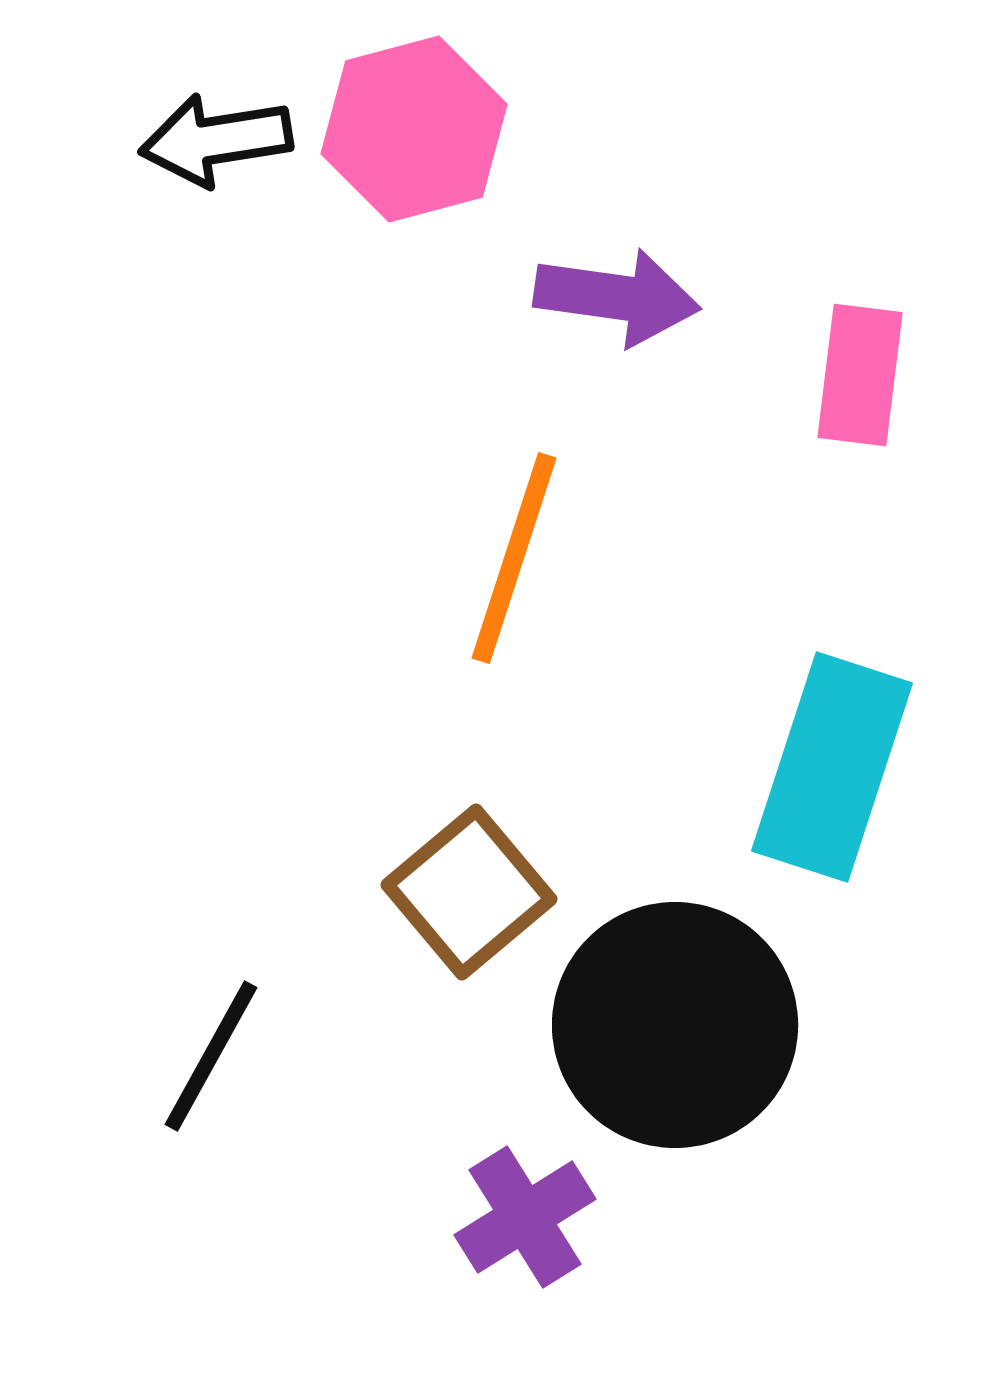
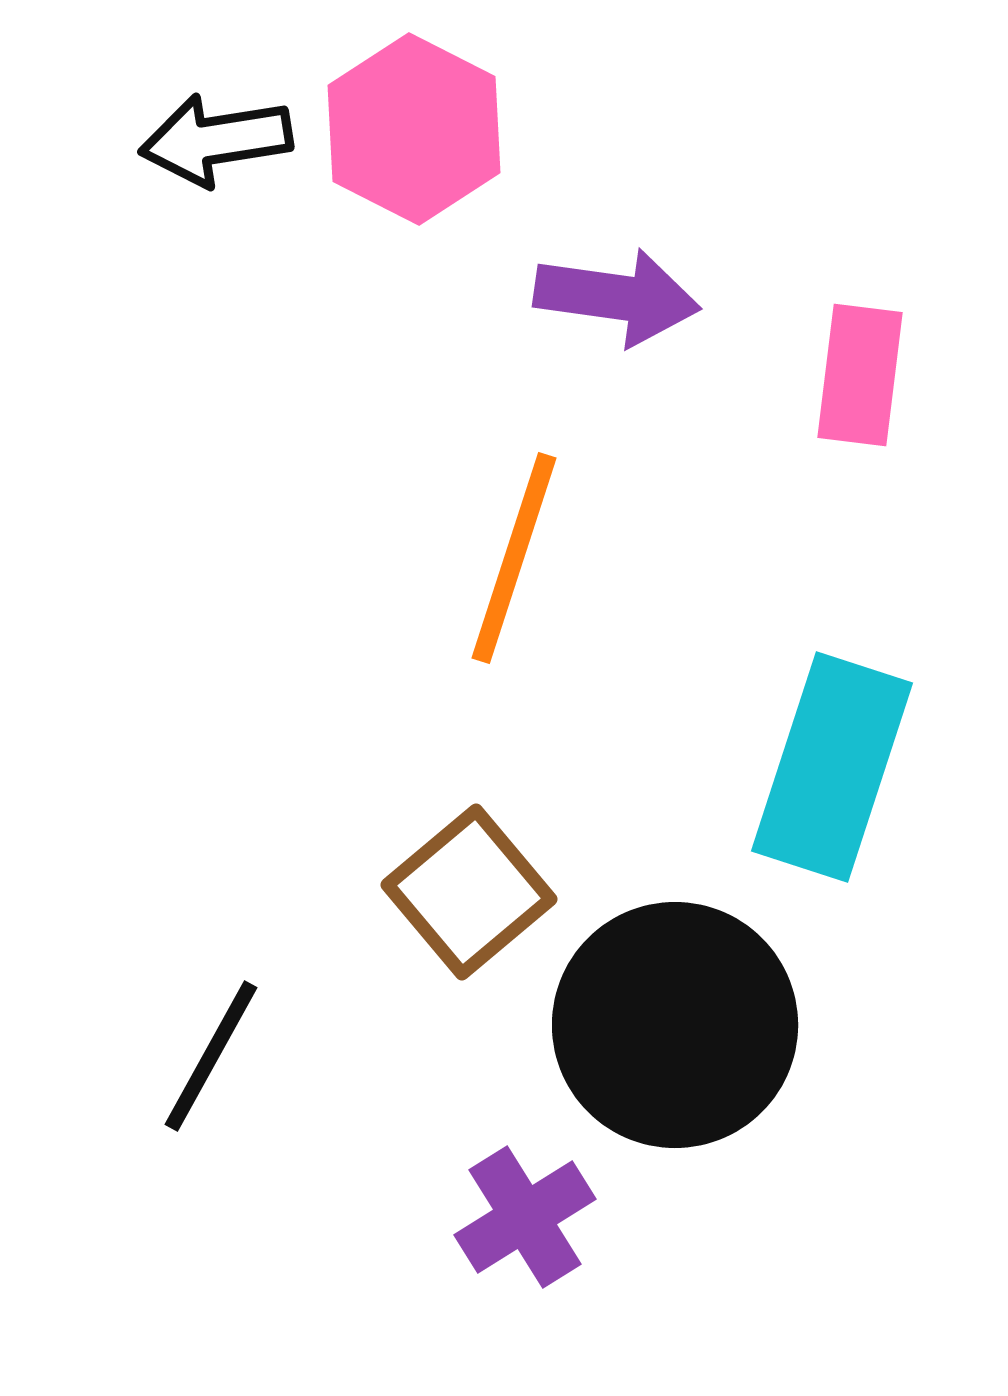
pink hexagon: rotated 18 degrees counterclockwise
